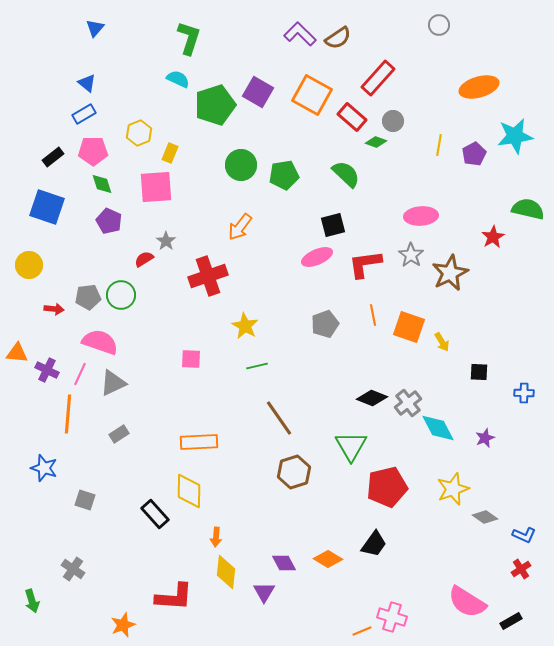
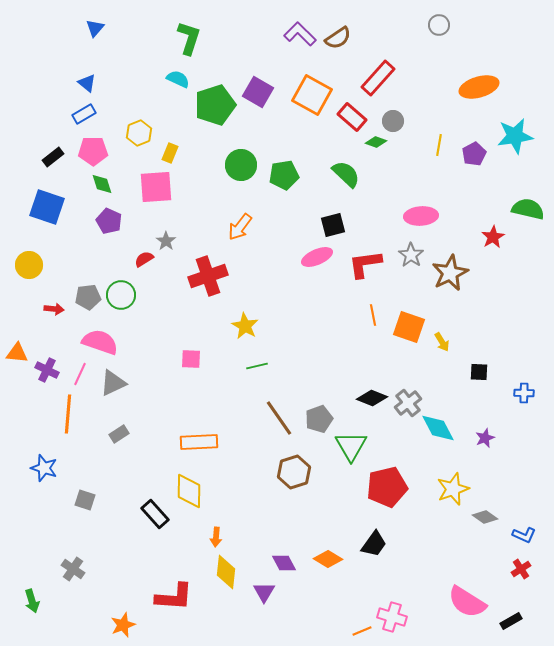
gray pentagon at (325, 324): moved 6 px left, 95 px down
